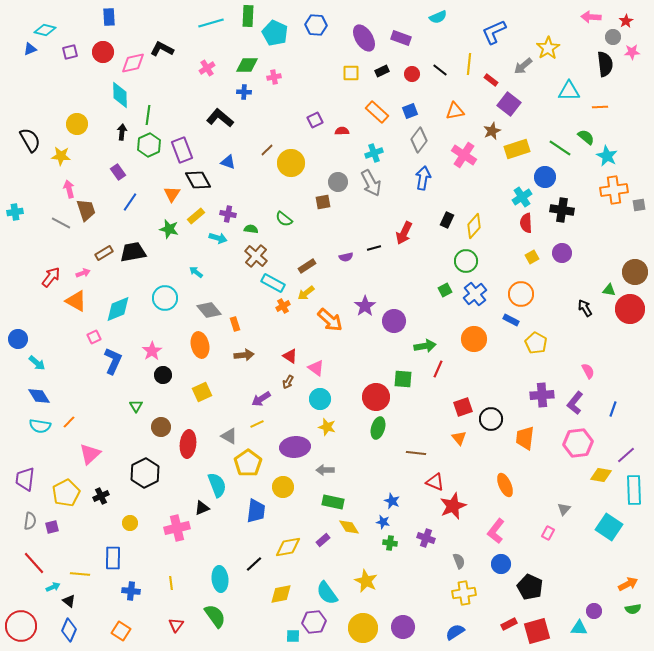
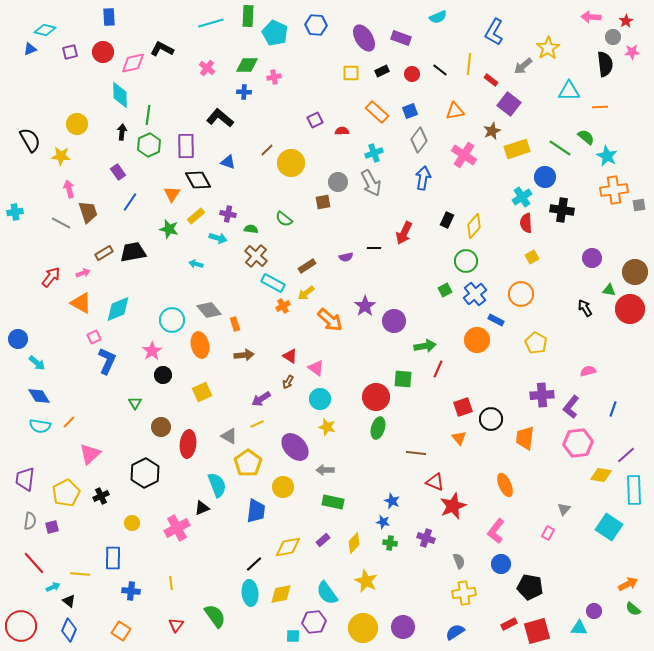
blue L-shape at (494, 32): rotated 36 degrees counterclockwise
pink cross at (207, 68): rotated 21 degrees counterclockwise
purple rectangle at (182, 150): moved 4 px right, 4 px up; rotated 20 degrees clockwise
brown trapezoid at (86, 210): moved 2 px right, 2 px down
black line at (374, 248): rotated 16 degrees clockwise
purple circle at (562, 253): moved 30 px right, 5 px down
cyan arrow at (196, 272): moved 8 px up; rotated 24 degrees counterclockwise
cyan circle at (165, 298): moved 7 px right, 22 px down
orange triangle at (76, 301): moved 5 px right, 2 px down
blue rectangle at (511, 320): moved 15 px left
orange circle at (474, 339): moved 3 px right, 1 px down
blue L-shape at (113, 361): moved 6 px left
pink semicircle at (588, 371): rotated 77 degrees counterclockwise
purple L-shape at (575, 403): moved 4 px left, 4 px down
green triangle at (136, 406): moved 1 px left, 3 px up
purple ellipse at (295, 447): rotated 52 degrees clockwise
yellow circle at (130, 523): moved 2 px right
yellow diamond at (349, 527): moved 5 px right, 16 px down; rotated 75 degrees clockwise
pink cross at (177, 528): rotated 15 degrees counterclockwise
cyan ellipse at (220, 579): moved 30 px right, 14 px down
black pentagon at (530, 587): rotated 15 degrees counterclockwise
green semicircle at (633, 609): rotated 49 degrees clockwise
